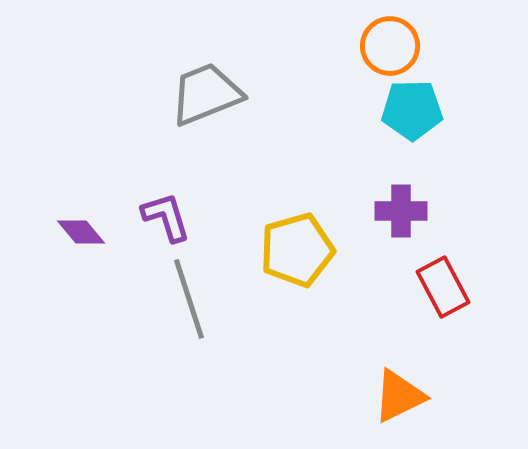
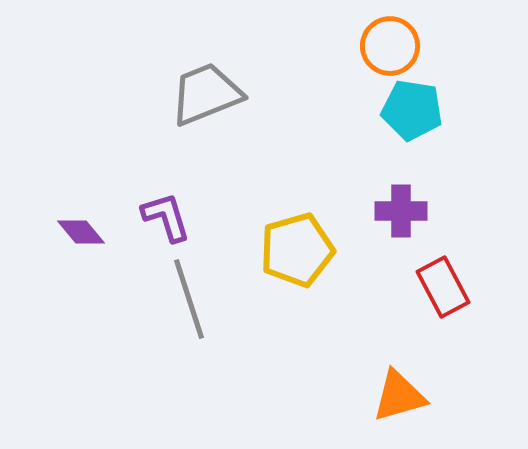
cyan pentagon: rotated 10 degrees clockwise
orange triangle: rotated 10 degrees clockwise
